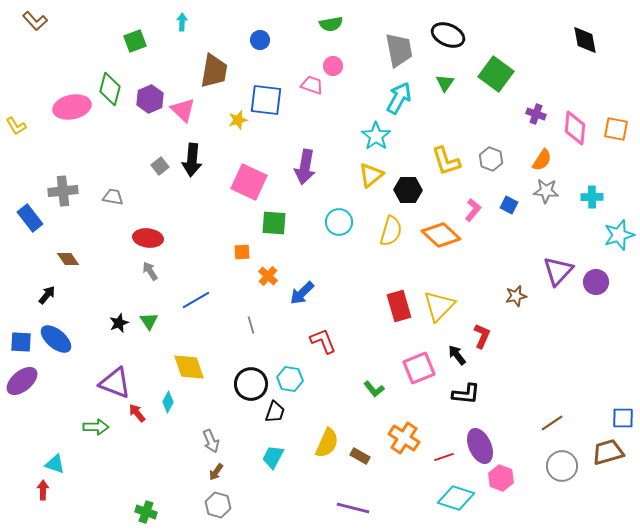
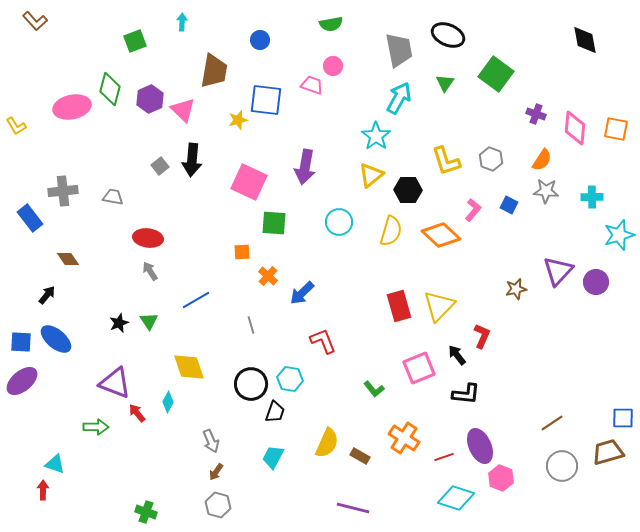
brown star at (516, 296): moved 7 px up
